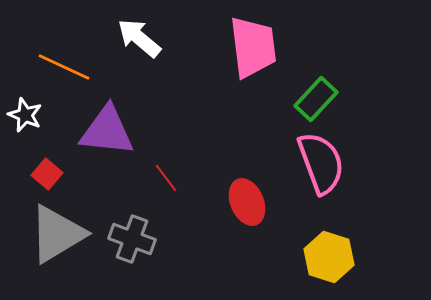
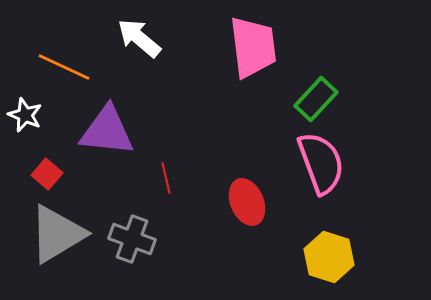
red line: rotated 24 degrees clockwise
